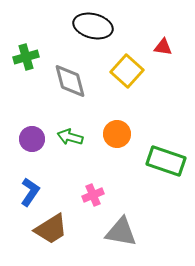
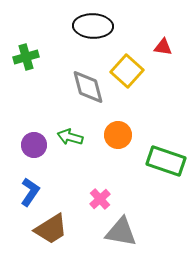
black ellipse: rotated 12 degrees counterclockwise
gray diamond: moved 18 px right, 6 px down
orange circle: moved 1 px right, 1 px down
purple circle: moved 2 px right, 6 px down
pink cross: moved 7 px right, 4 px down; rotated 20 degrees counterclockwise
